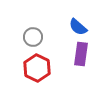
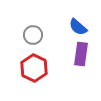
gray circle: moved 2 px up
red hexagon: moved 3 px left
